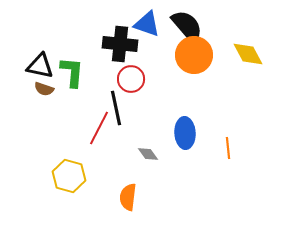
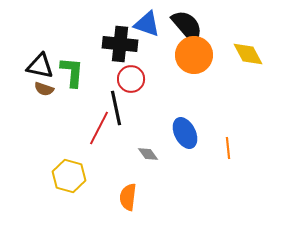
blue ellipse: rotated 24 degrees counterclockwise
